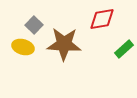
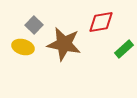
red diamond: moved 1 px left, 3 px down
brown star: rotated 8 degrees clockwise
